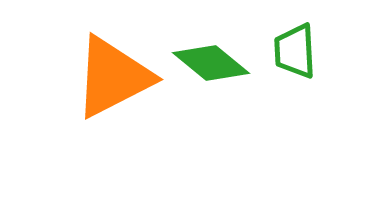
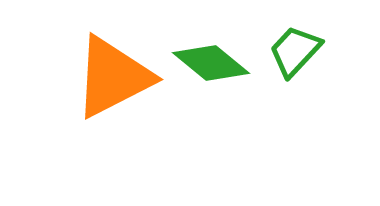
green trapezoid: rotated 46 degrees clockwise
